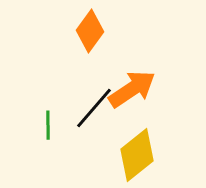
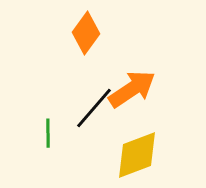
orange diamond: moved 4 px left, 2 px down
green line: moved 8 px down
yellow diamond: rotated 18 degrees clockwise
